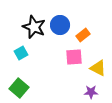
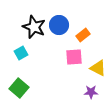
blue circle: moved 1 px left
